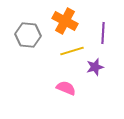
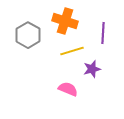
orange cross: rotated 10 degrees counterclockwise
gray hexagon: rotated 25 degrees clockwise
purple star: moved 3 px left, 2 px down
pink semicircle: moved 2 px right, 1 px down
